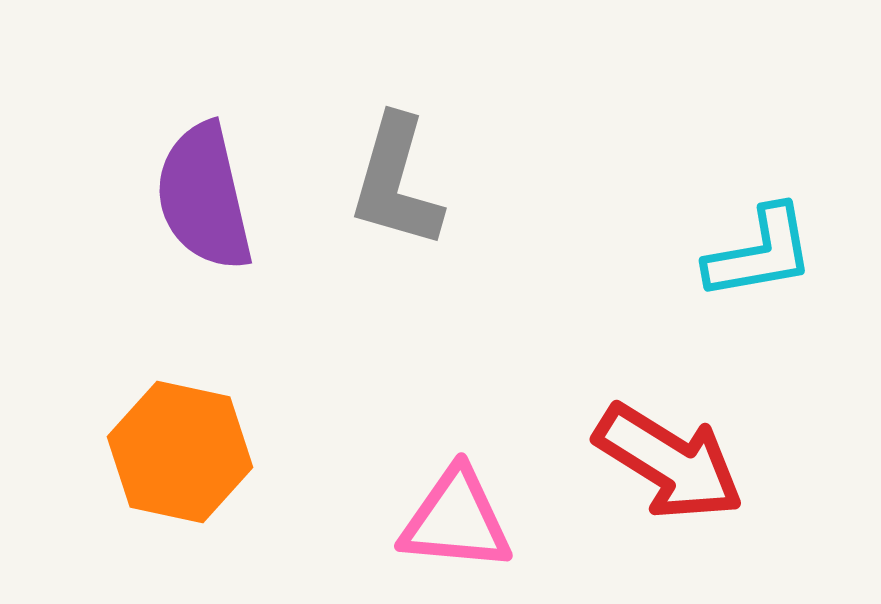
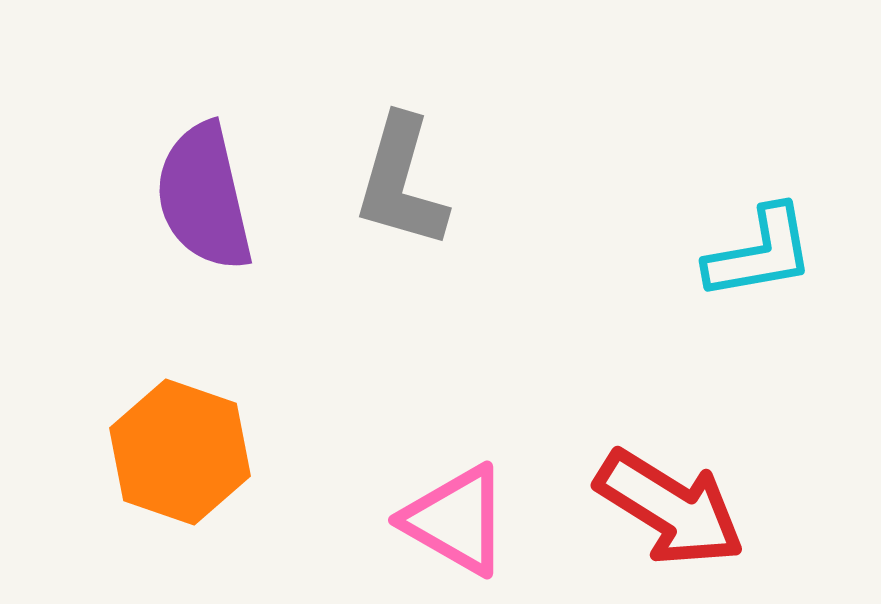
gray L-shape: moved 5 px right
orange hexagon: rotated 7 degrees clockwise
red arrow: moved 1 px right, 46 px down
pink triangle: rotated 25 degrees clockwise
